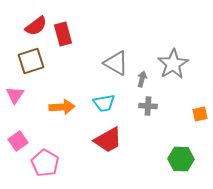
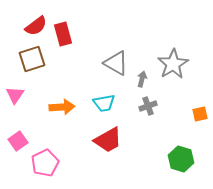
brown square: moved 1 px right, 2 px up
gray cross: rotated 24 degrees counterclockwise
green hexagon: rotated 15 degrees clockwise
pink pentagon: rotated 16 degrees clockwise
